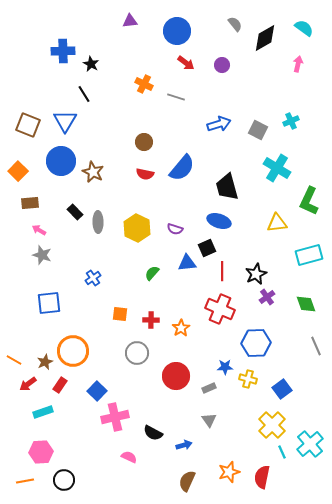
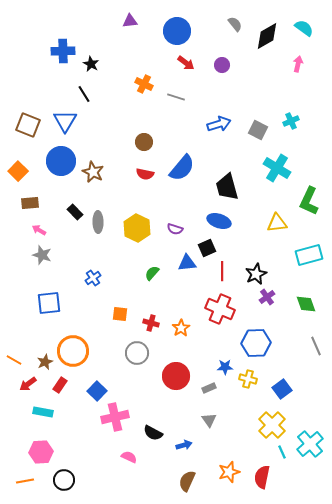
black diamond at (265, 38): moved 2 px right, 2 px up
red cross at (151, 320): moved 3 px down; rotated 14 degrees clockwise
cyan rectangle at (43, 412): rotated 30 degrees clockwise
